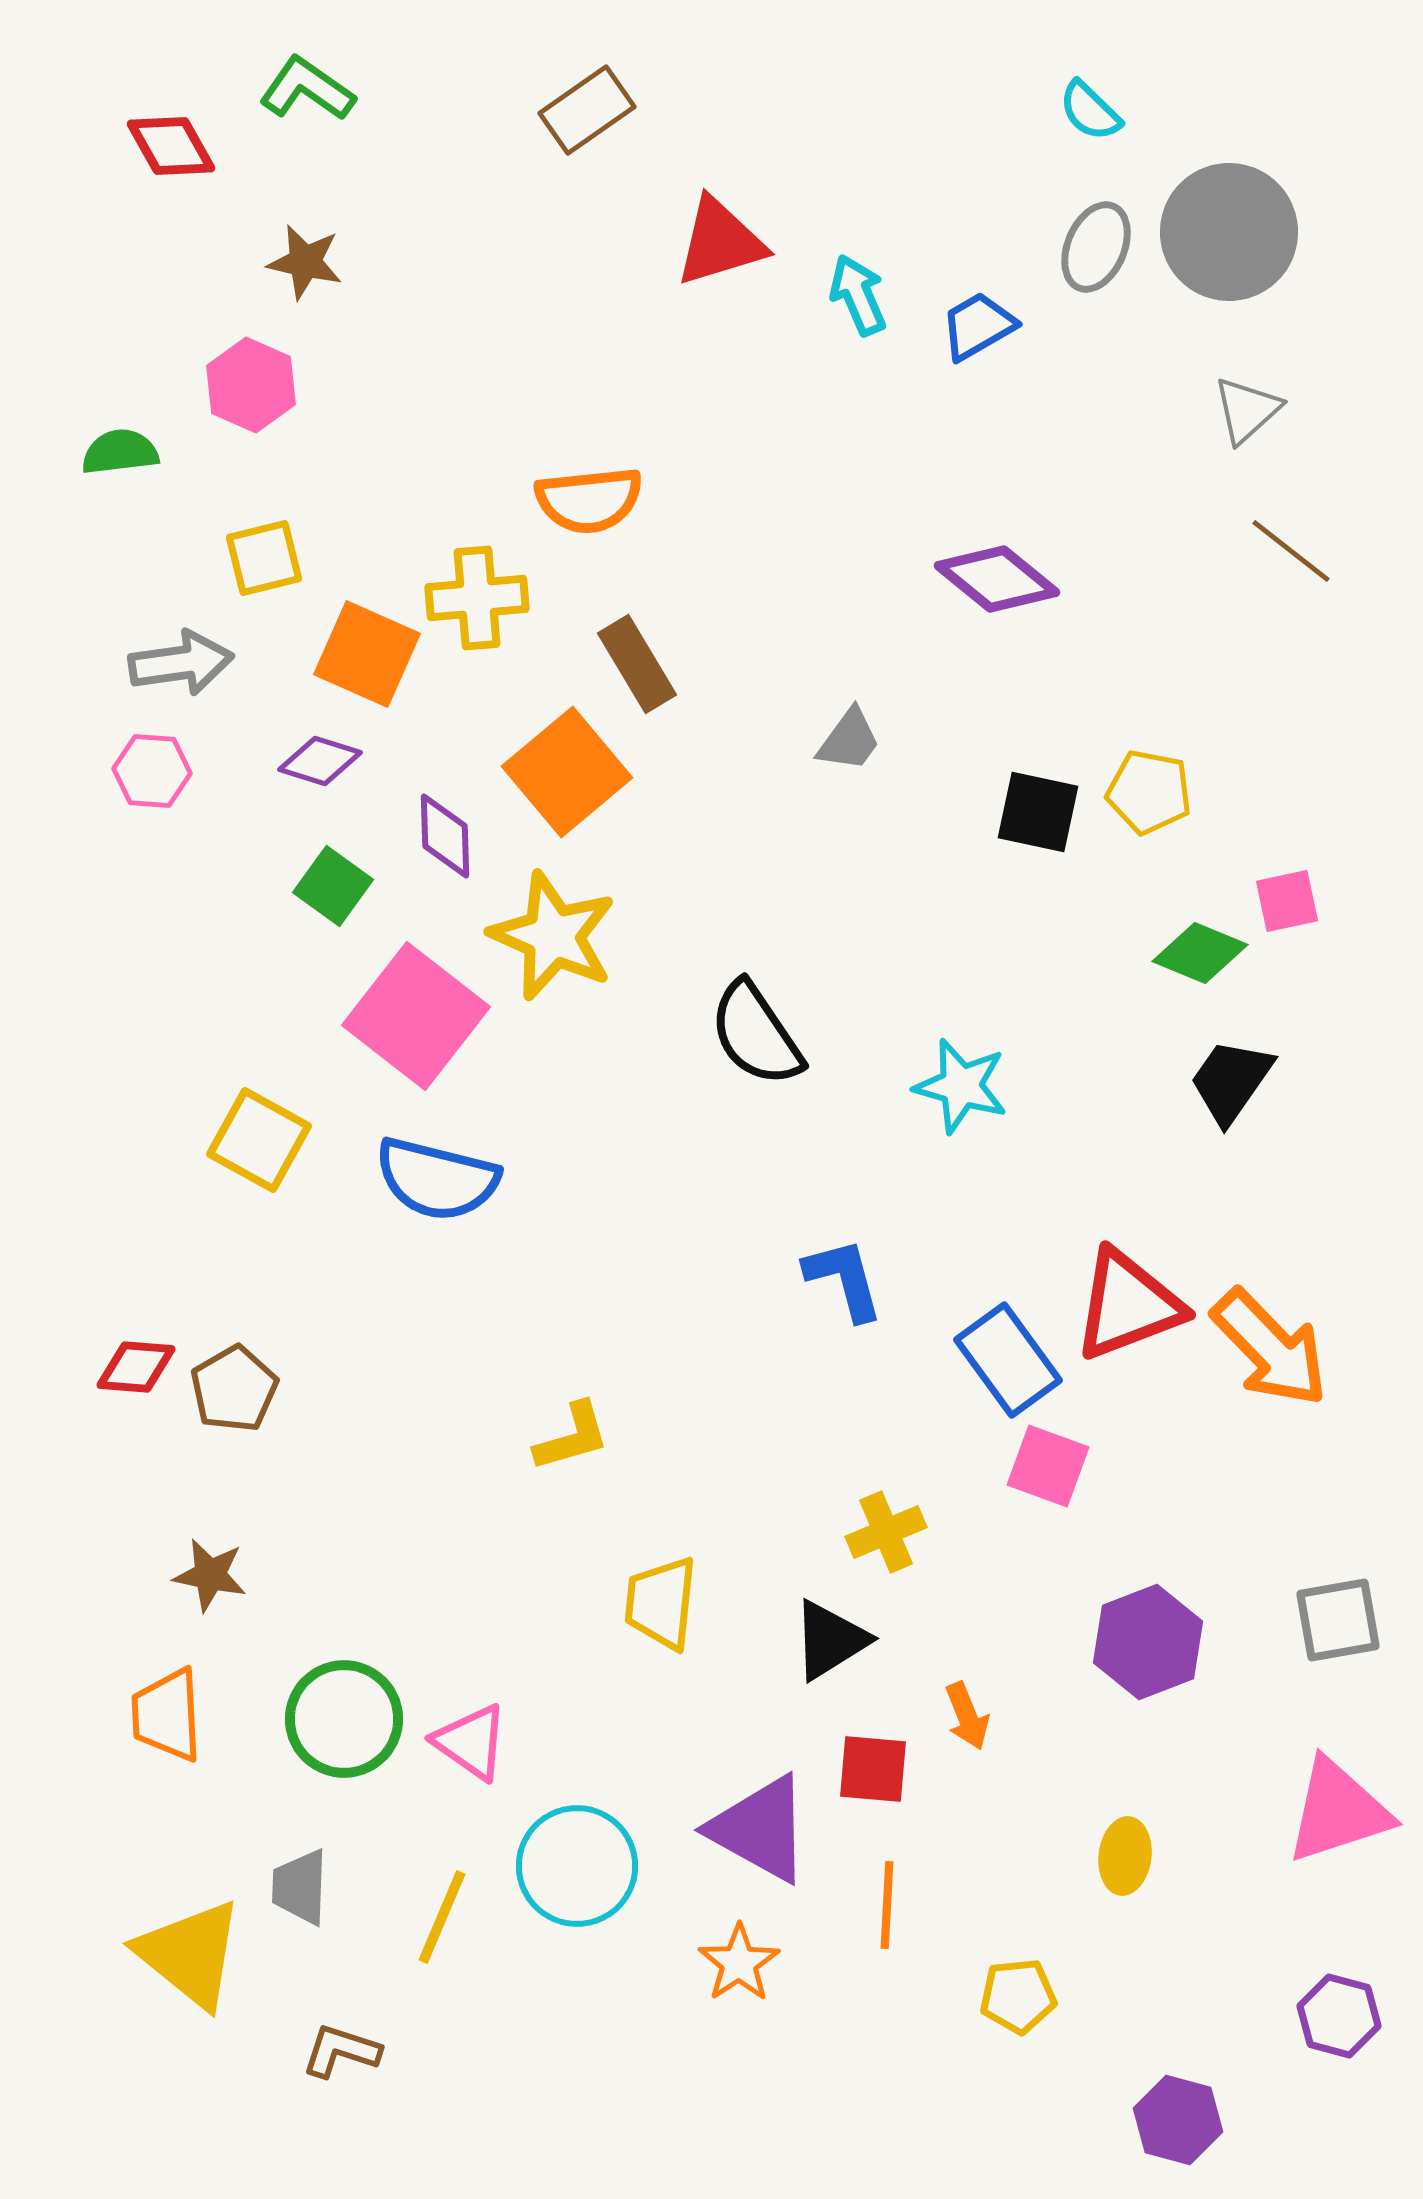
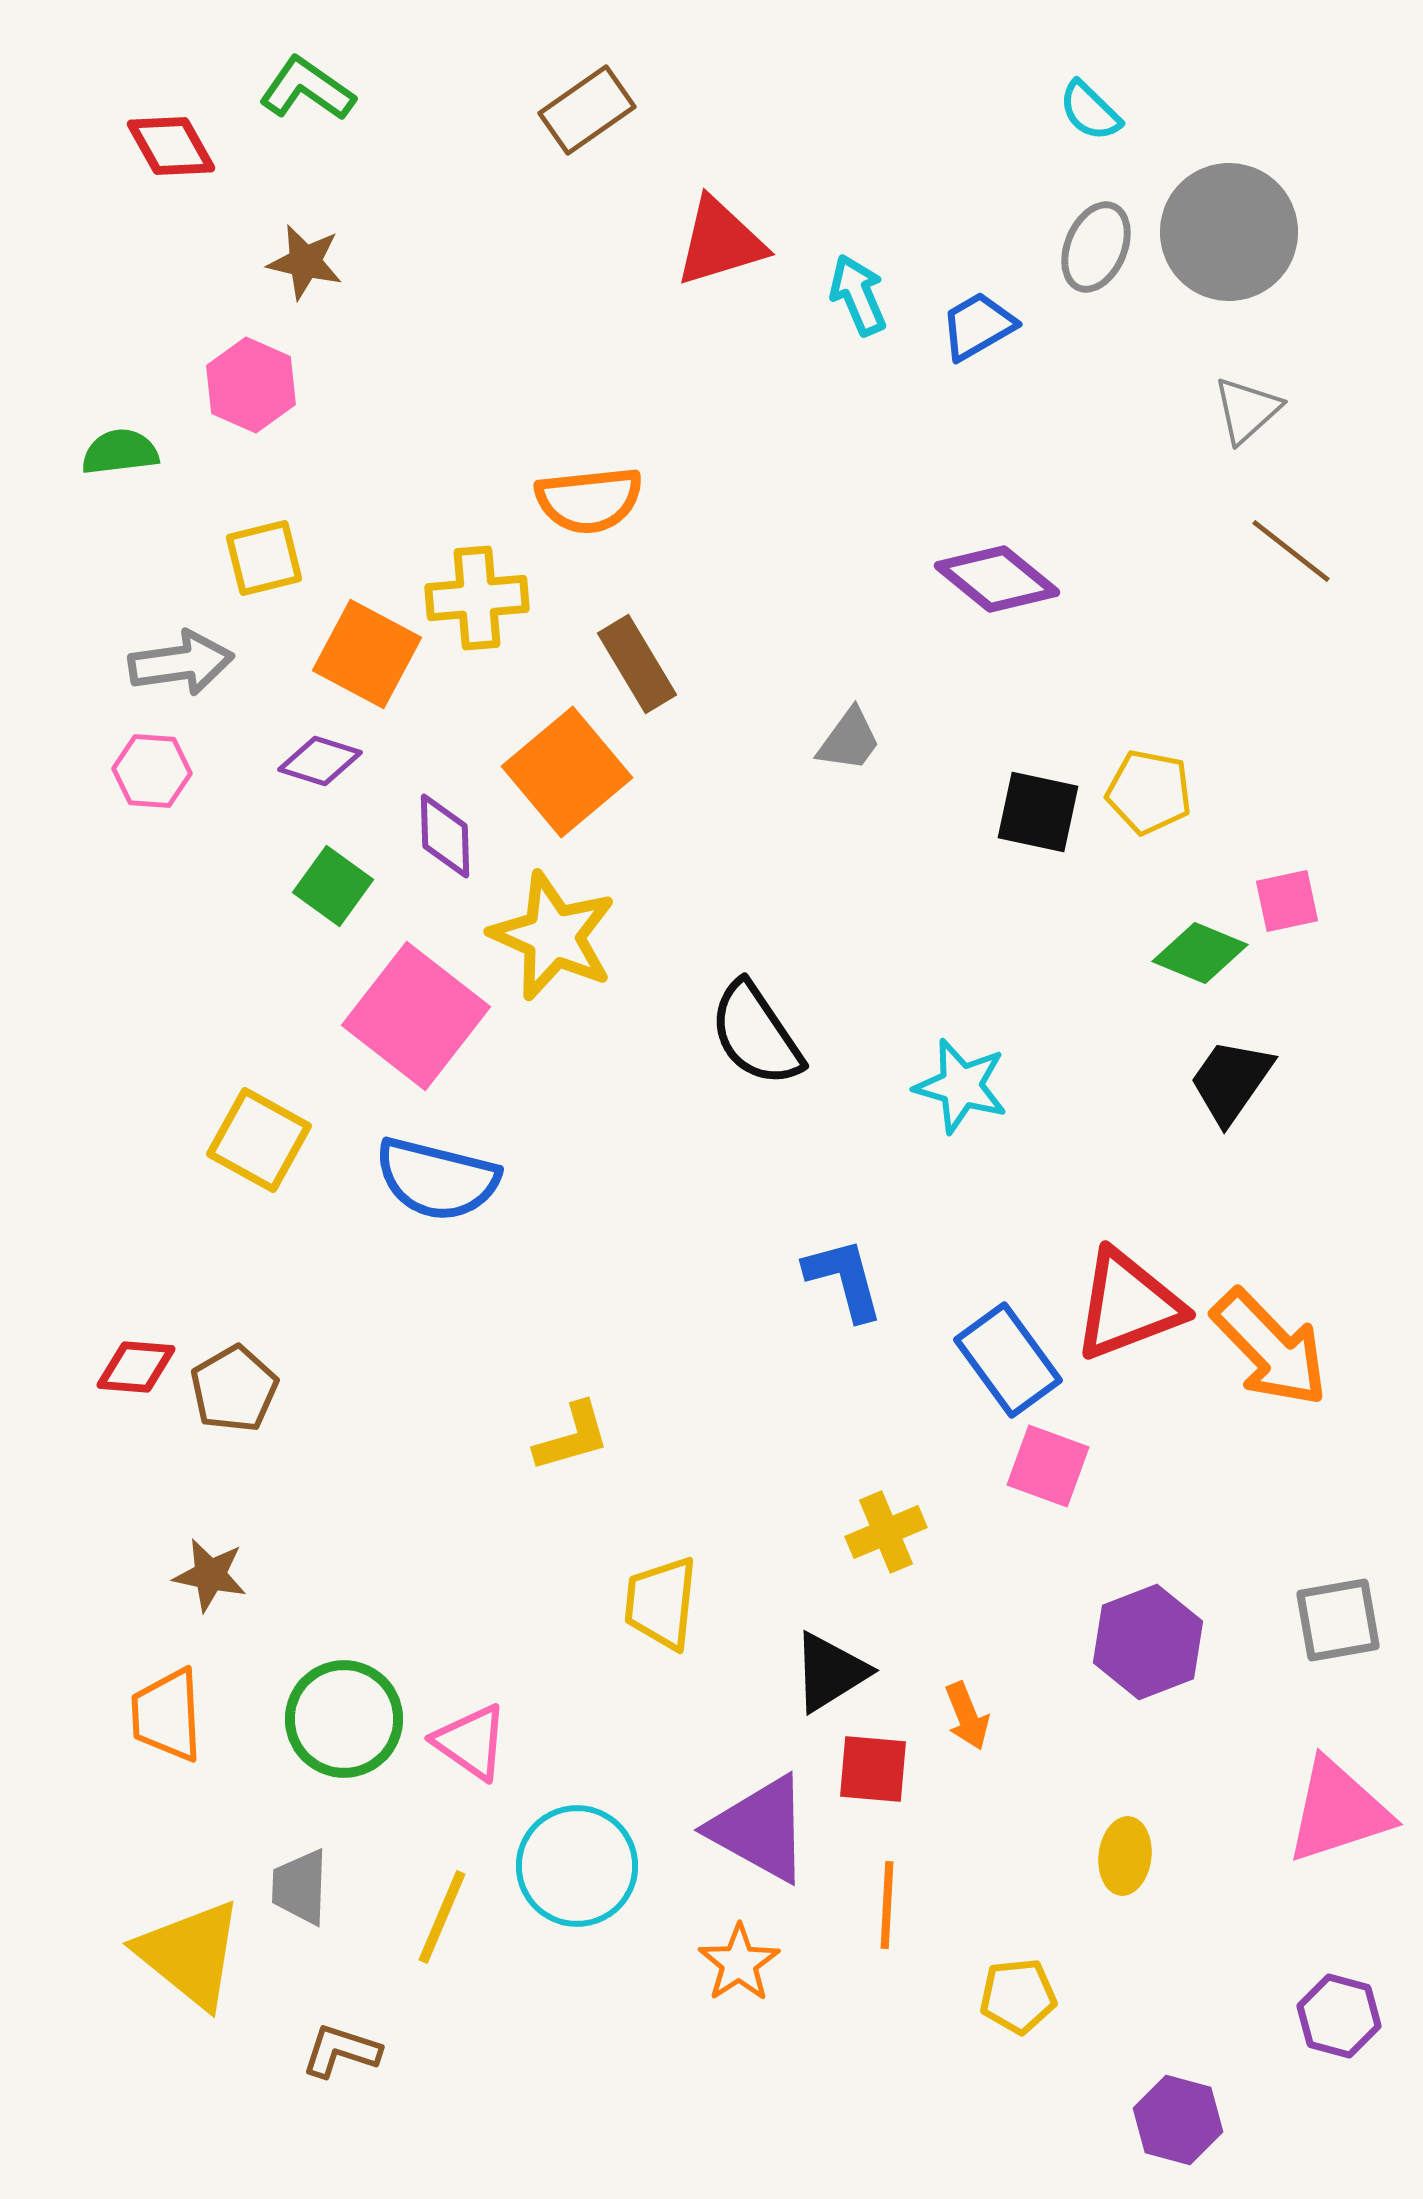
orange square at (367, 654): rotated 4 degrees clockwise
black triangle at (830, 1640): moved 32 px down
